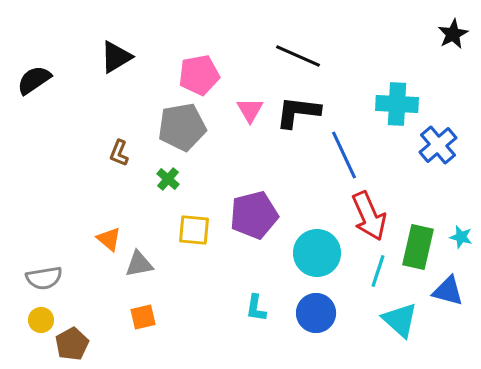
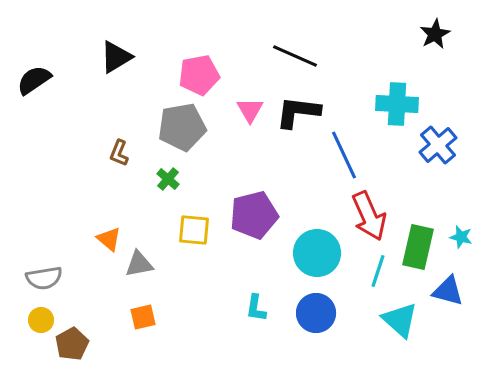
black star: moved 18 px left
black line: moved 3 px left
